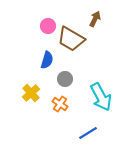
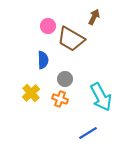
brown arrow: moved 1 px left, 2 px up
blue semicircle: moved 4 px left; rotated 18 degrees counterclockwise
orange cross: moved 5 px up; rotated 14 degrees counterclockwise
